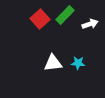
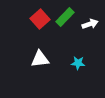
green rectangle: moved 2 px down
white triangle: moved 13 px left, 4 px up
